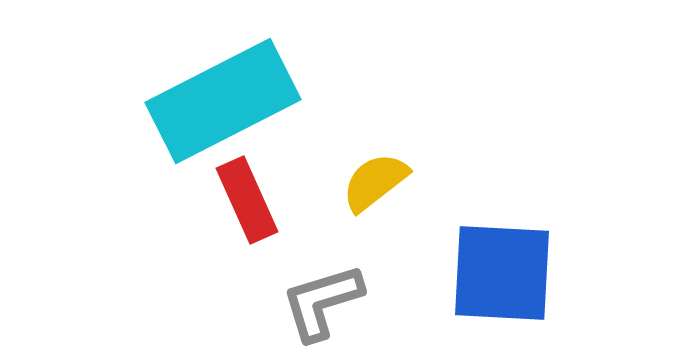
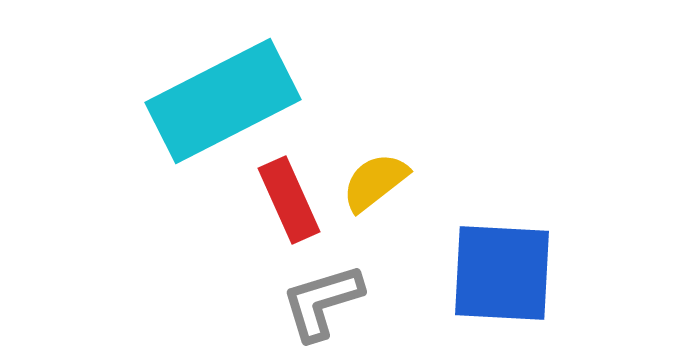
red rectangle: moved 42 px right
